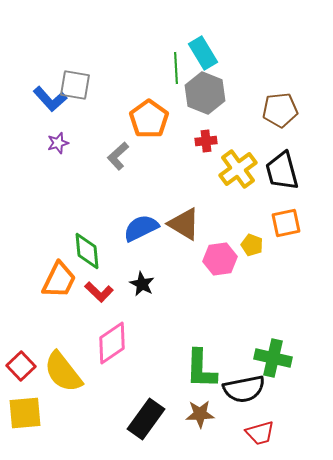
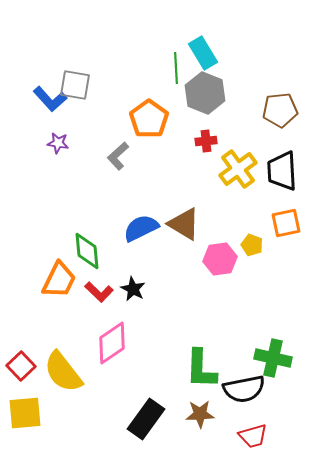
purple star: rotated 25 degrees clockwise
black trapezoid: rotated 12 degrees clockwise
black star: moved 9 px left, 5 px down
red trapezoid: moved 7 px left, 3 px down
